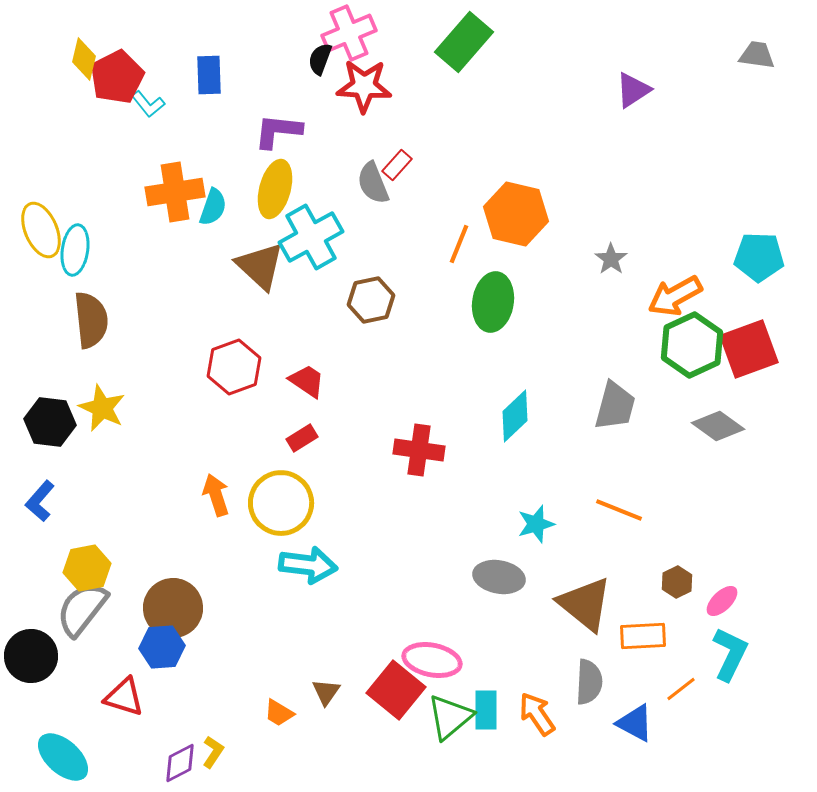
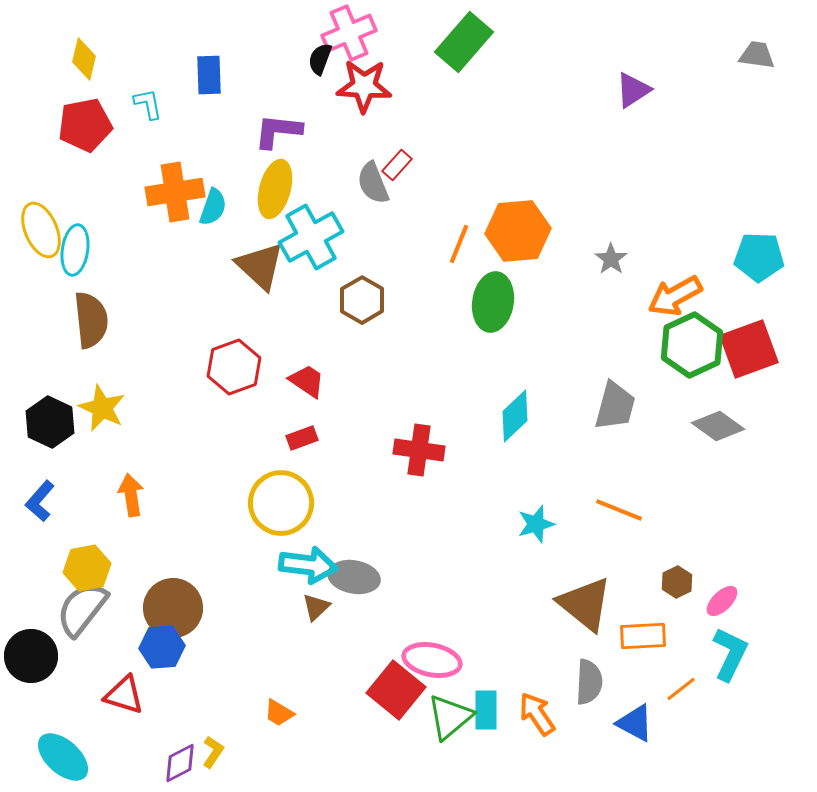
red pentagon at (117, 77): moved 32 px left, 48 px down; rotated 16 degrees clockwise
cyan L-shape at (148, 104): rotated 152 degrees counterclockwise
orange hexagon at (516, 214): moved 2 px right, 17 px down; rotated 18 degrees counterclockwise
brown hexagon at (371, 300): moved 9 px left; rotated 18 degrees counterclockwise
black hexagon at (50, 422): rotated 18 degrees clockwise
red rectangle at (302, 438): rotated 12 degrees clockwise
orange arrow at (216, 495): moved 85 px left; rotated 9 degrees clockwise
gray ellipse at (499, 577): moved 145 px left
brown triangle at (326, 692): moved 10 px left, 85 px up; rotated 12 degrees clockwise
red triangle at (124, 697): moved 2 px up
